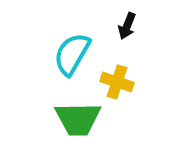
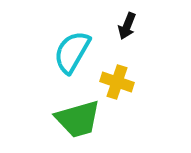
cyan semicircle: moved 2 px up
green trapezoid: rotated 15 degrees counterclockwise
